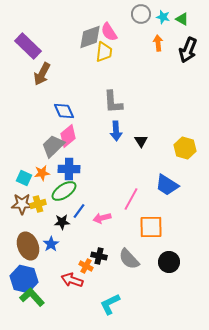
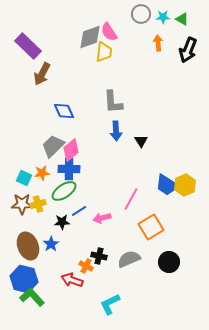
cyan star: rotated 16 degrees counterclockwise
pink diamond: moved 3 px right, 14 px down
yellow hexagon: moved 37 px down; rotated 20 degrees clockwise
blue line: rotated 21 degrees clockwise
orange square: rotated 30 degrees counterclockwise
gray semicircle: rotated 110 degrees clockwise
